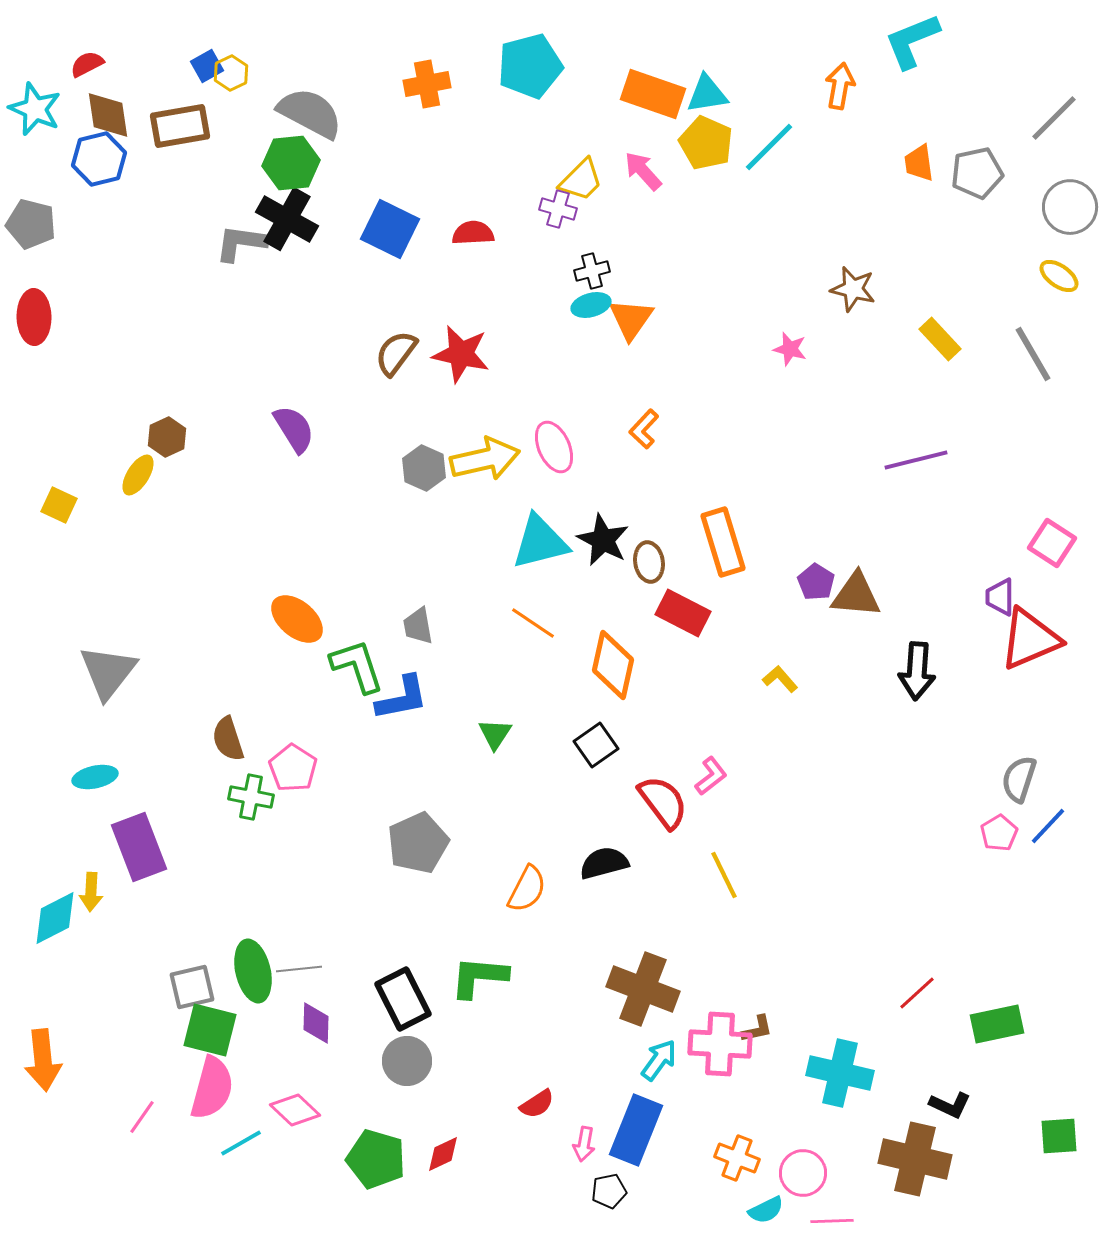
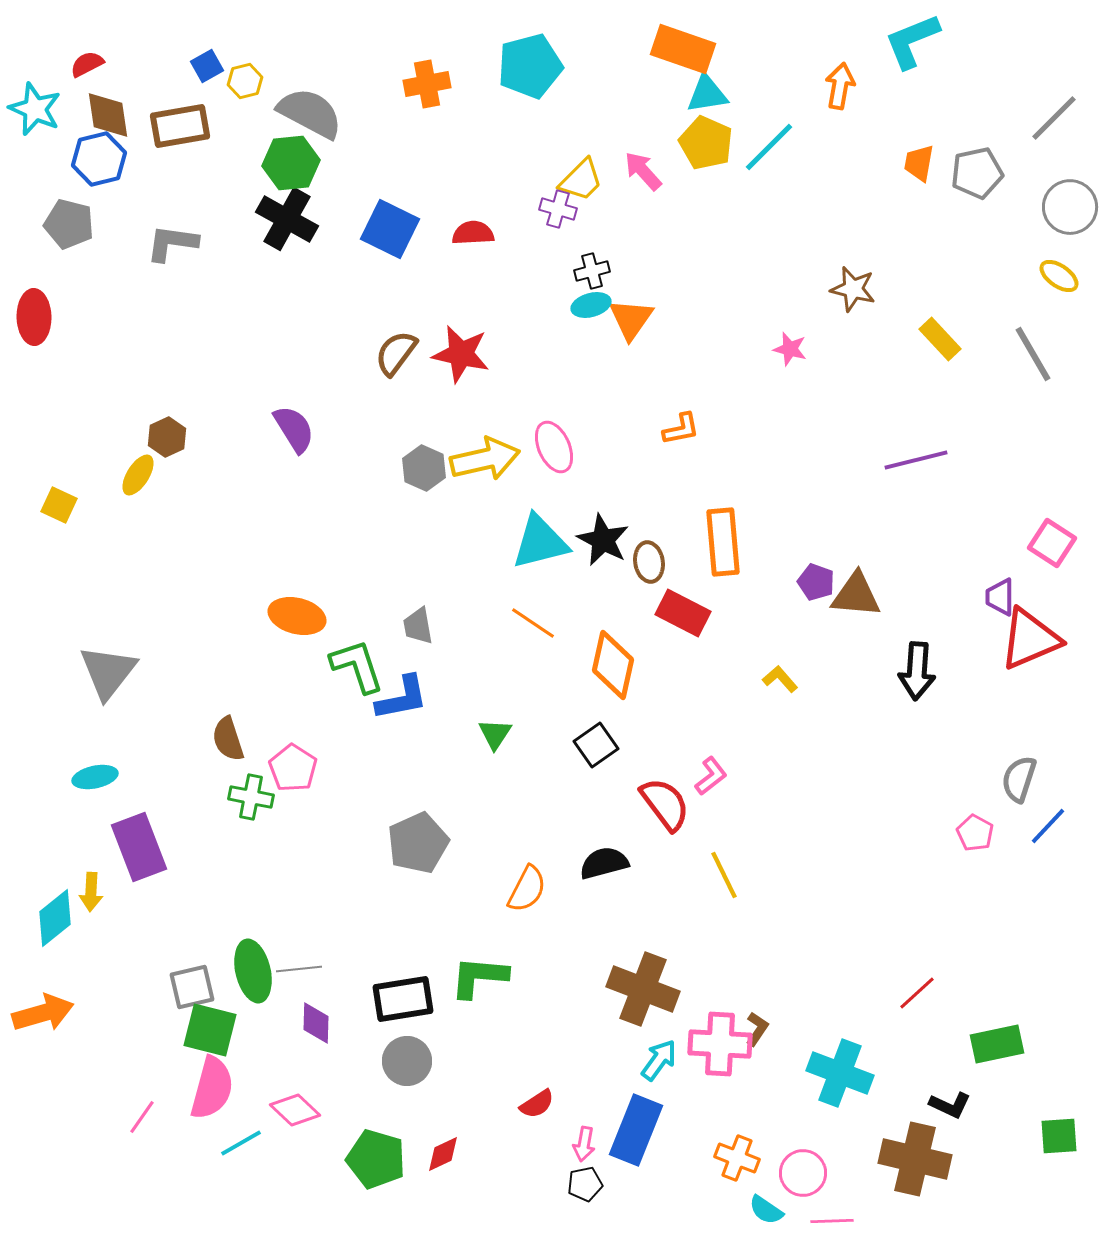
yellow hexagon at (231, 73): moved 14 px right, 8 px down; rotated 12 degrees clockwise
orange rectangle at (653, 94): moved 30 px right, 45 px up
orange trapezoid at (919, 163): rotated 18 degrees clockwise
gray pentagon at (31, 224): moved 38 px right
gray L-shape at (241, 243): moved 69 px left
orange L-shape at (644, 429): moved 37 px right; rotated 144 degrees counterclockwise
orange rectangle at (723, 542): rotated 12 degrees clockwise
purple pentagon at (816, 582): rotated 12 degrees counterclockwise
orange ellipse at (297, 619): moved 3 px up; rotated 26 degrees counterclockwise
red semicircle at (663, 802): moved 2 px right, 2 px down
pink pentagon at (999, 833): moved 24 px left; rotated 12 degrees counterclockwise
cyan diamond at (55, 918): rotated 12 degrees counterclockwise
black rectangle at (403, 999): rotated 72 degrees counterclockwise
green rectangle at (997, 1024): moved 20 px down
brown L-shape at (757, 1029): rotated 44 degrees counterclockwise
orange arrow at (43, 1060): moved 47 px up; rotated 100 degrees counterclockwise
cyan cross at (840, 1073): rotated 8 degrees clockwise
black pentagon at (609, 1191): moved 24 px left, 7 px up
cyan semicircle at (766, 1210): rotated 60 degrees clockwise
